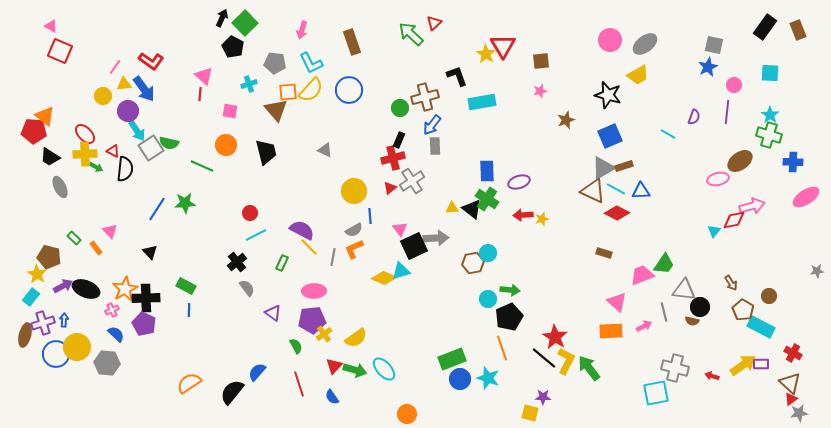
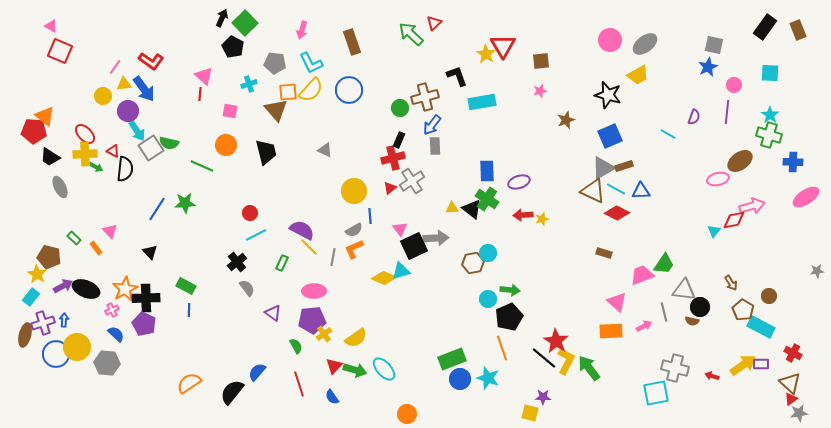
red star at (555, 337): moved 1 px right, 4 px down
